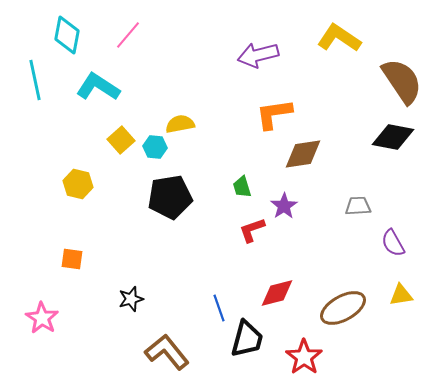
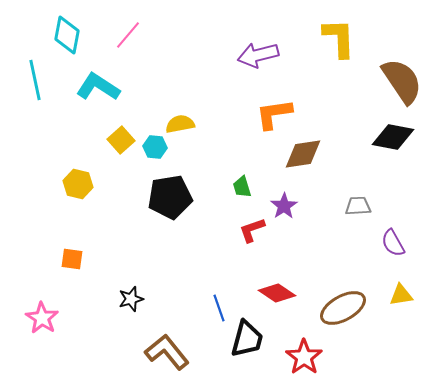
yellow L-shape: rotated 54 degrees clockwise
red diamond: rotated 48 degrees clockwise
